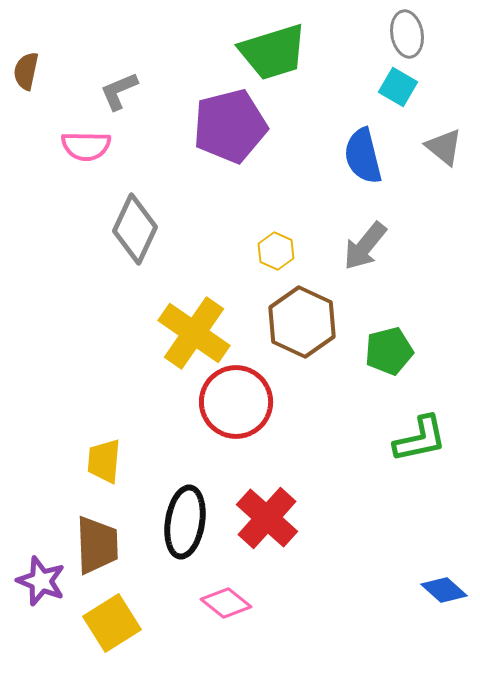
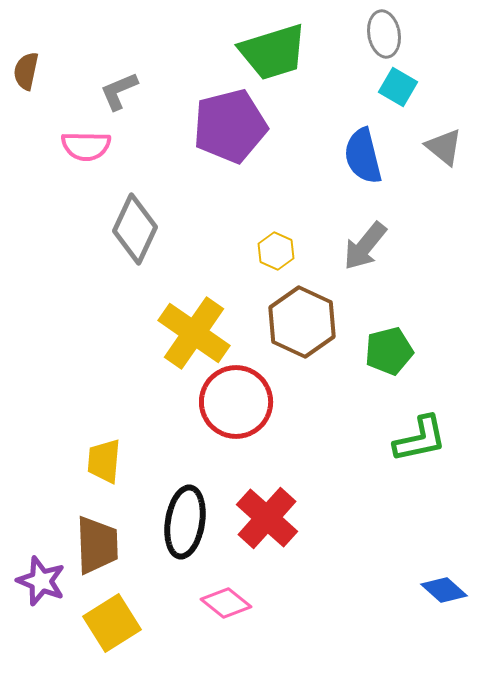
gray ellipse: moved 23 px left
